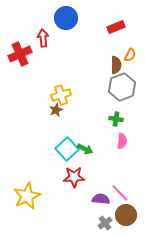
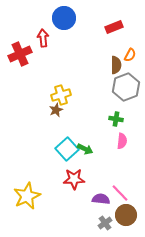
blue circle: moved 2 px left
red rectangle: moved 2 px left
gray hexagon: moved 4 px right
red star: moved 2 px down
